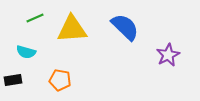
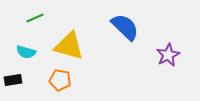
yellow triangle: moved 3 px left, 17 px down; rotated 20 degrees clockwise
